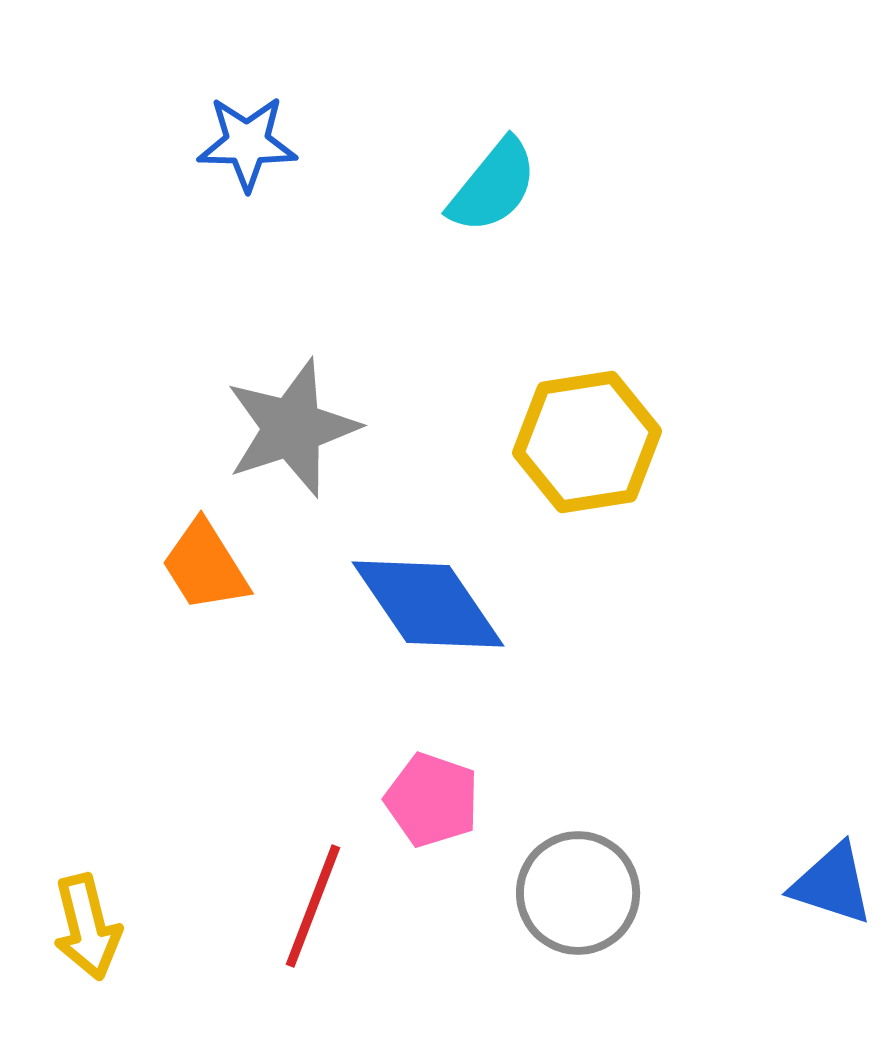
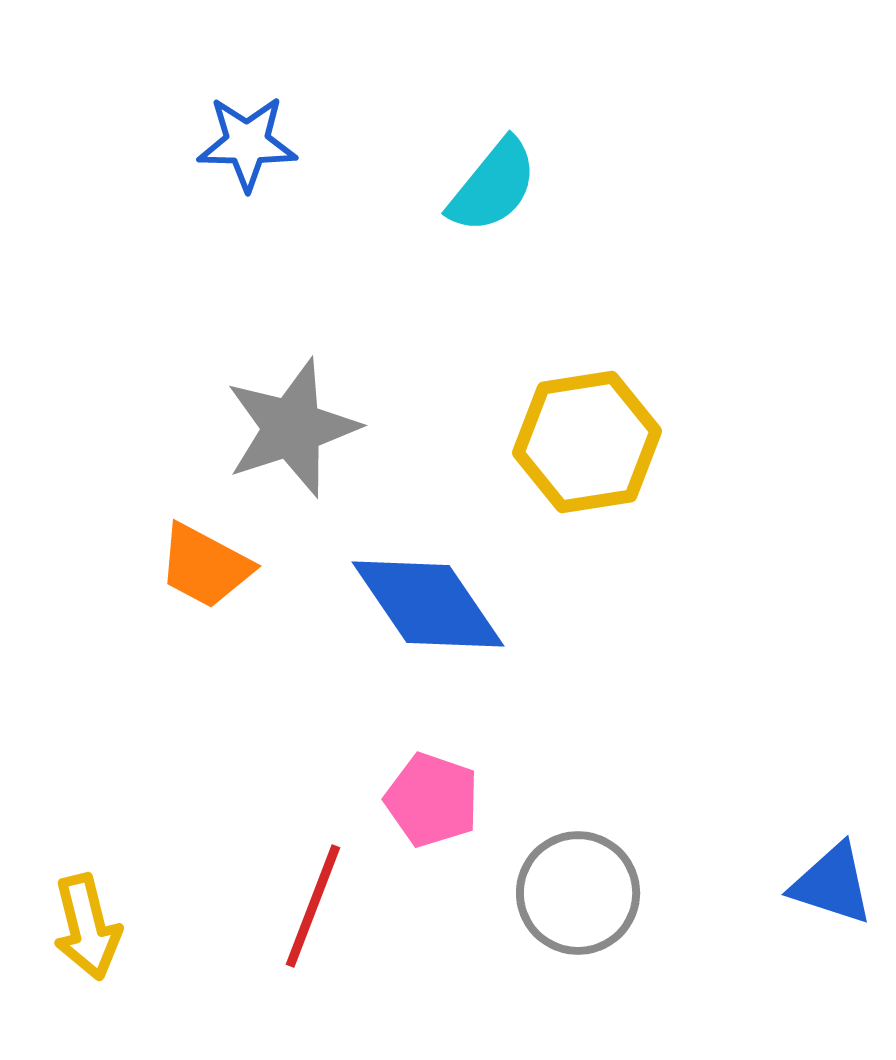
orange trapezoid: rotated 30 degrees counterclockwise
